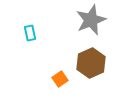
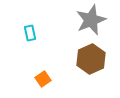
brown hexagon: moved 4 px up
orange square: moved 17 px left
